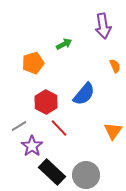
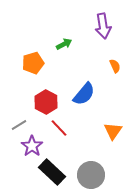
gray line: moved 1 px up
gray circle: moved 5 px right
